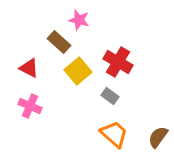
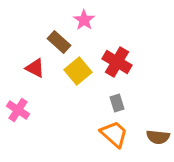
pink star: moved 5 px right; rotated 20 degrees clockwise
red cross: moved 1 px left
red triangle: moved 6 px right
gray rectangle: moved 7 px right, 7 px down; rotated 36 degrees clockwise
pink cross: moved 12 px left, 4 px down; rotated 10 degrees clockwise
brown semicircle: rotated 120 degrees counterclockwise
